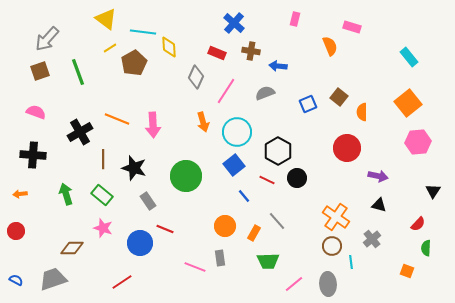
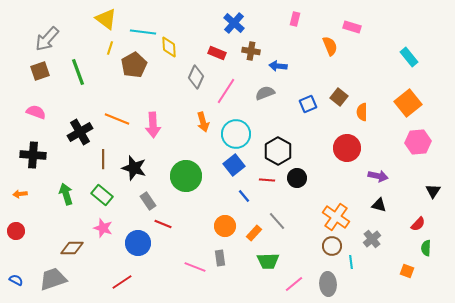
yellow line at (110, 48): rotated 40 degrees counterclockwise
brown pentagon at (134, 63): moved 2 px down
cyan circle at (237, 132): moved 1 px left, 2 px down
red line at (267, 180): rotated 21 degrees counterclockwise
red line at (165, 229): moved 2 px left, 5 px up
orange rectangle at (254, 233): rotated 14 degrees clockwise
blue circle at (140, 243): moved 2 px left
